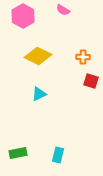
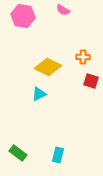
pink hexagon: rotated 20 degrees counterclockwise
yellow diamond: moved 10 px right, 11 px down
green rectangle: rotated 48 degrees clockwise
